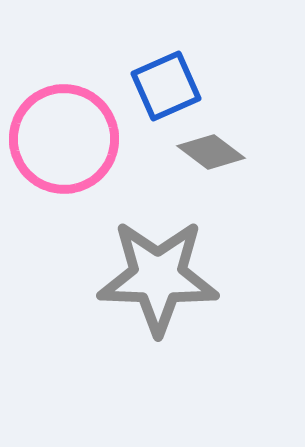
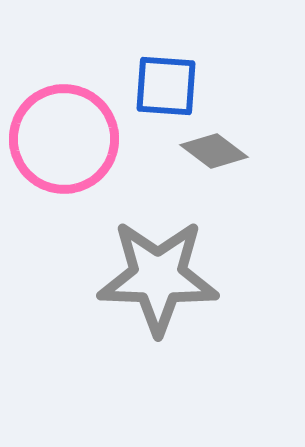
blue square: rotated 28 degrees clockwise
gray diamond: moved 3 px right, 1 px up
